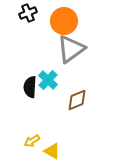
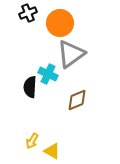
orange circle: moved 4 px left, 2 px down
gray triangle: moved 5 px down
cyan cross: moved 6 px up; rotated 18 degrees counterclockwise
yellow arrow: rotated 28 degrees counterclockwise
